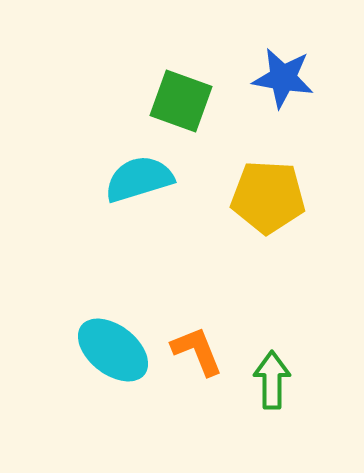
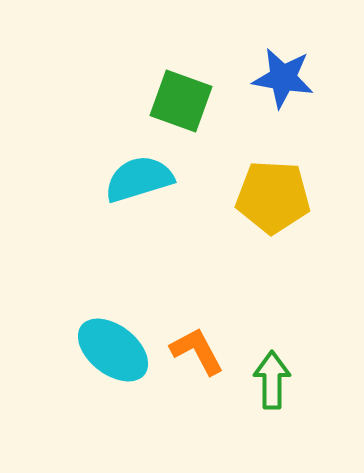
yellow pentagon: moved 5 px right
orange L-shape: rotated 6 degrees counterclockwise
